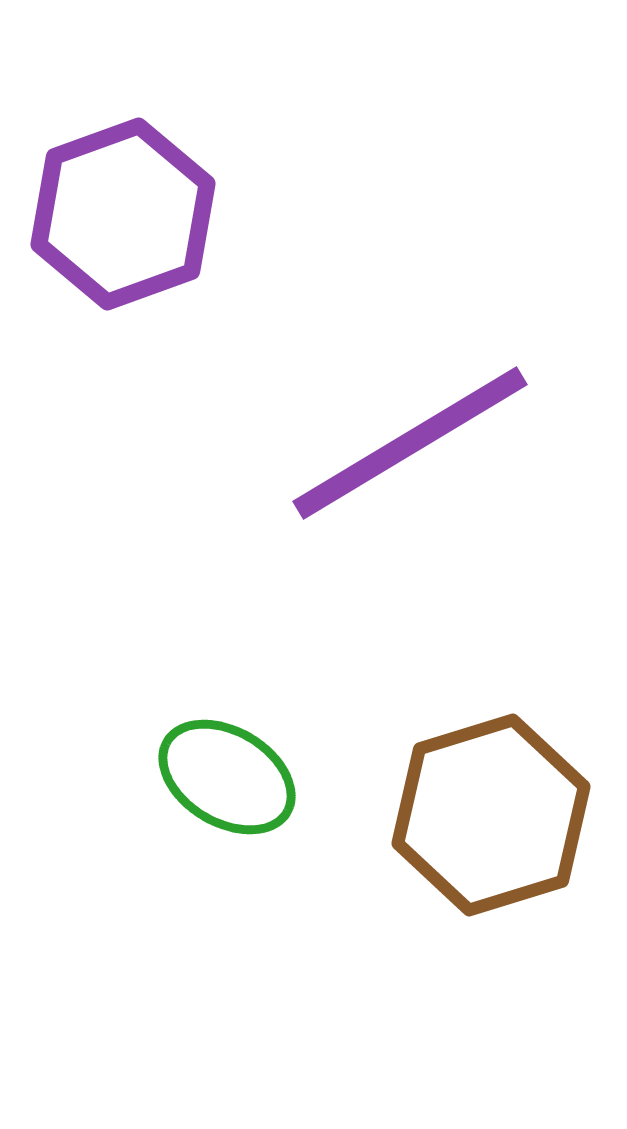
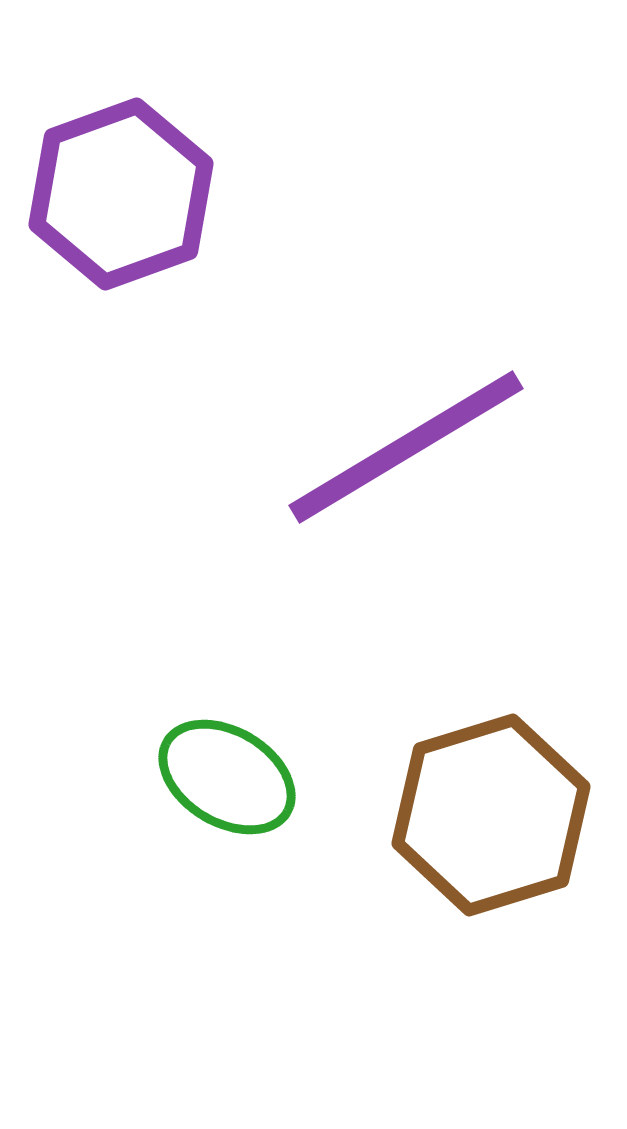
purple hexagon: moved 2 px left, 20 px up
purple line: moved 4 px left, 4 px down
